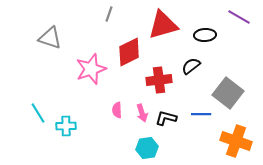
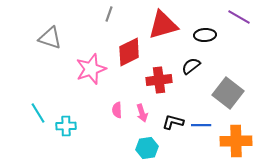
blue line: moved 11 px down
black L-shape: moved 7 px right, 4 px down
orange cross: rotated 20 degrees counterclockwise
